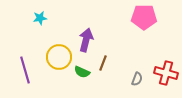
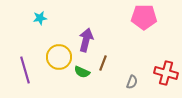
gray semicircle: moved 5 px left, 3 px down
